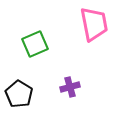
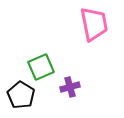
green square: moved 6 px right, 23 px down
black pentagon: moved 2 px right, 1 px down
